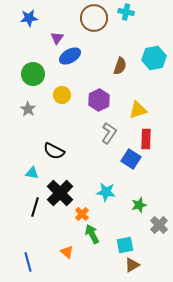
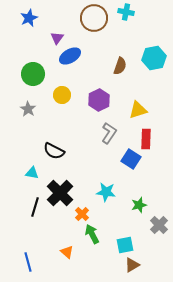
blue star: rotated 18 degrees counterclockwise
